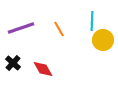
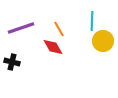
yellow circle: moved 1 px down
black cross: moved 1 px left, 1 px up; rotated 28 degrees counterclockwise
red diamond: moved 10 px right, 22 px up
